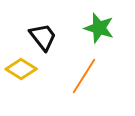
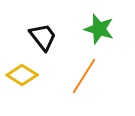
green star: moved 1 px down
yellow diamond: moved 1 px right, 6 px down
